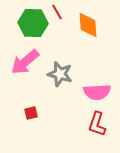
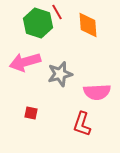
green hexagon: moved 5 px right; rotated 16 degrees clockwise
pink arrow: rotated 24 degrees clockwise
gray star: rotated 30 degrees counterclockwise
red square: rotated 24 degrees clockwise
red L-shape: moved 15 px left
